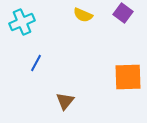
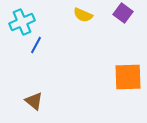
blue line: moved 18 px up
brown triangle: moved 31 px left; rotated 30 degrees counterclockwise
